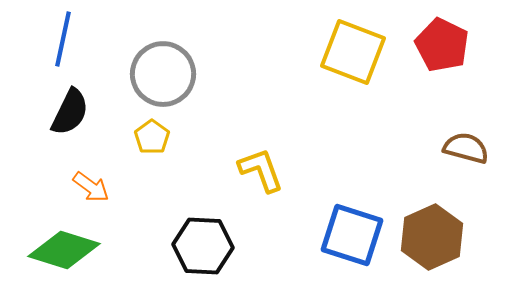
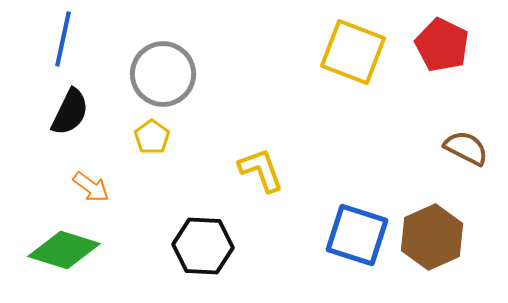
brown semicircle: rotated 12 degrees clockwise
blue square: moved 5 px right
